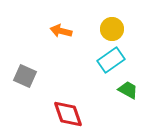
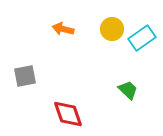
orange arrow: moved 2 px right, 2 px up
cyan rectangle: moved 31 px right, 22 px up
gray square: rotated 35 degrees counterclockwise
green trapezoid: rotated 15 degrees clockwise
